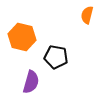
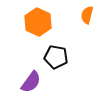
orange hexagon: moved 16 px right, 15 px up; rotated 12 degrees clockwise
purple semicircle: rotated 20 degrees clockwise
